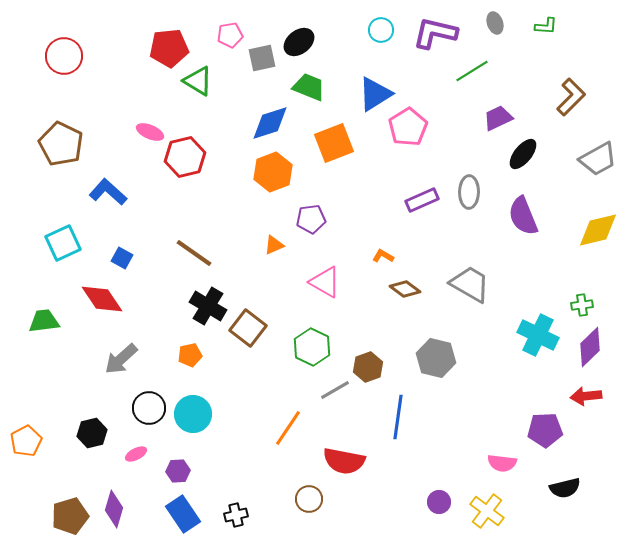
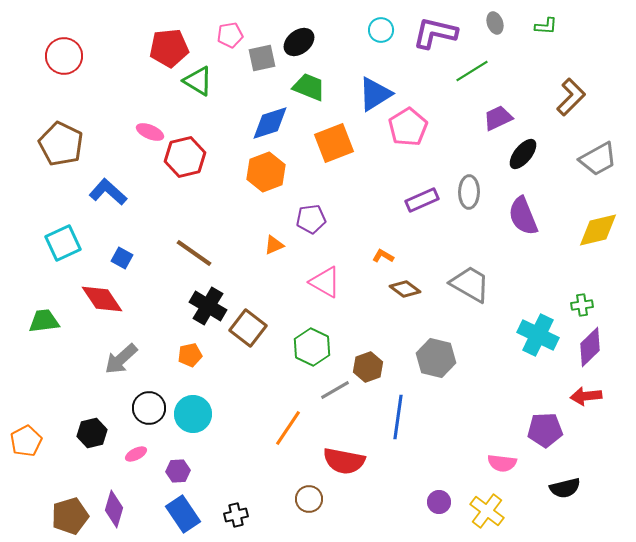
orange hexagon at (273, 172): moved 7 px left
